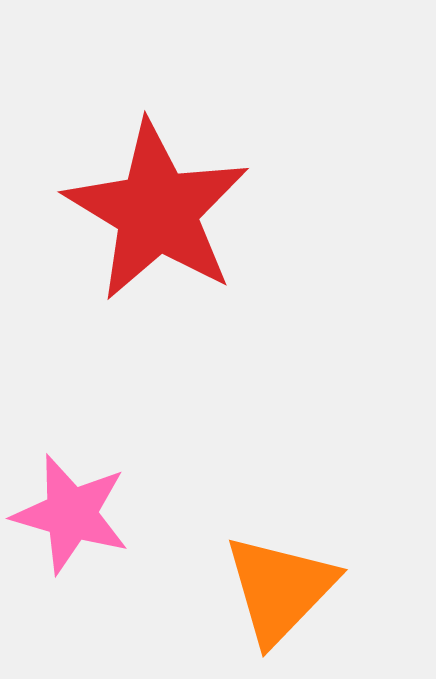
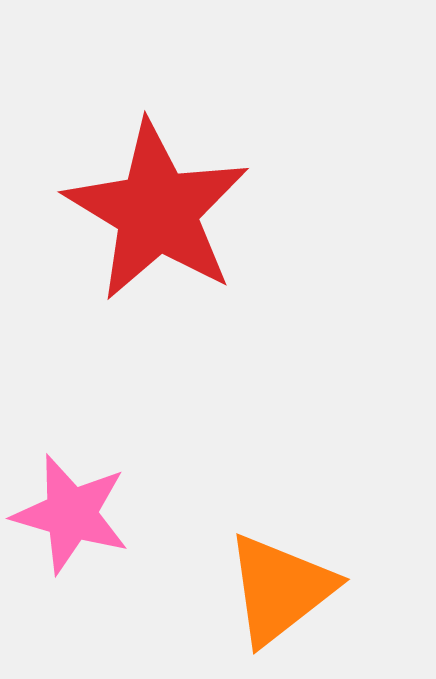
orange triangle: rotated 8 degrees clockwise
